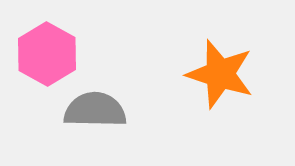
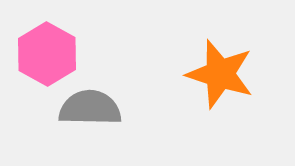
gray semicircle: moved 5 px left, 2 px up
